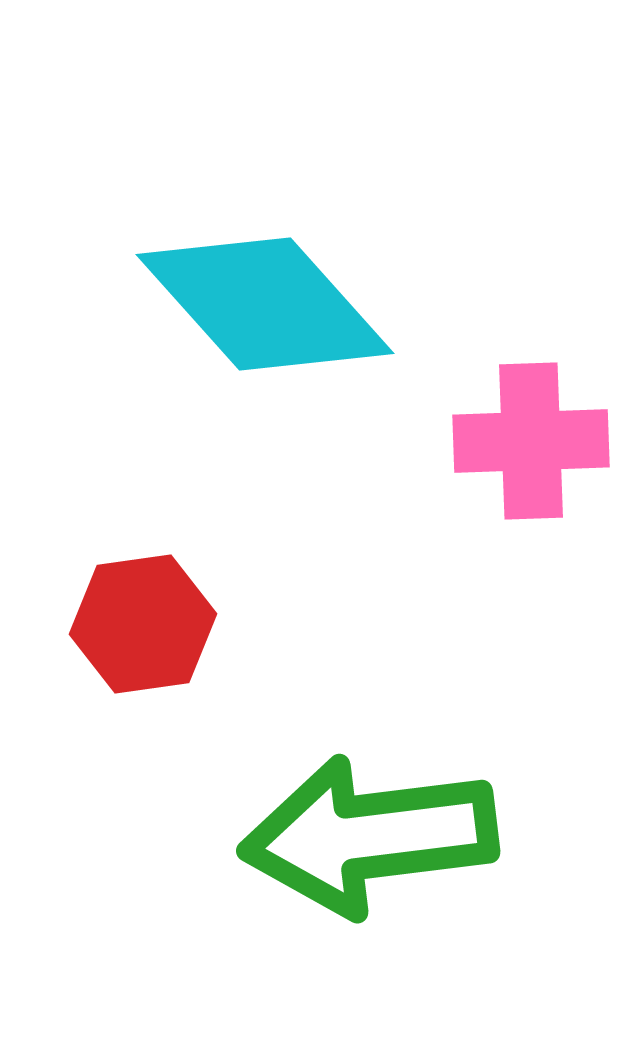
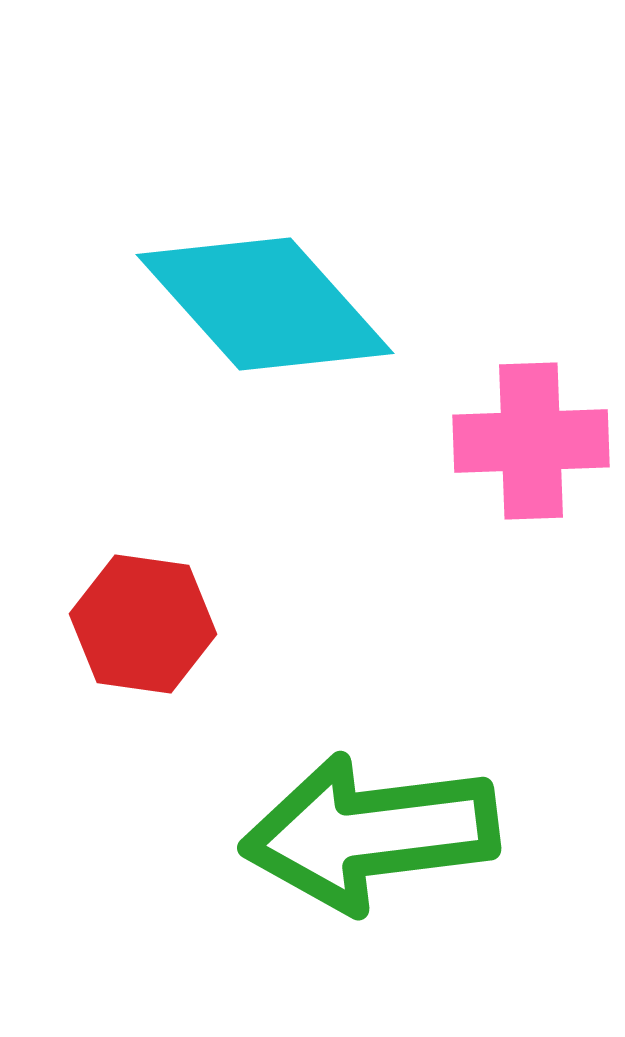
red hexagon: rotated 16 degrees clockwise
green arrow: moved 1 px right, 3 px up
